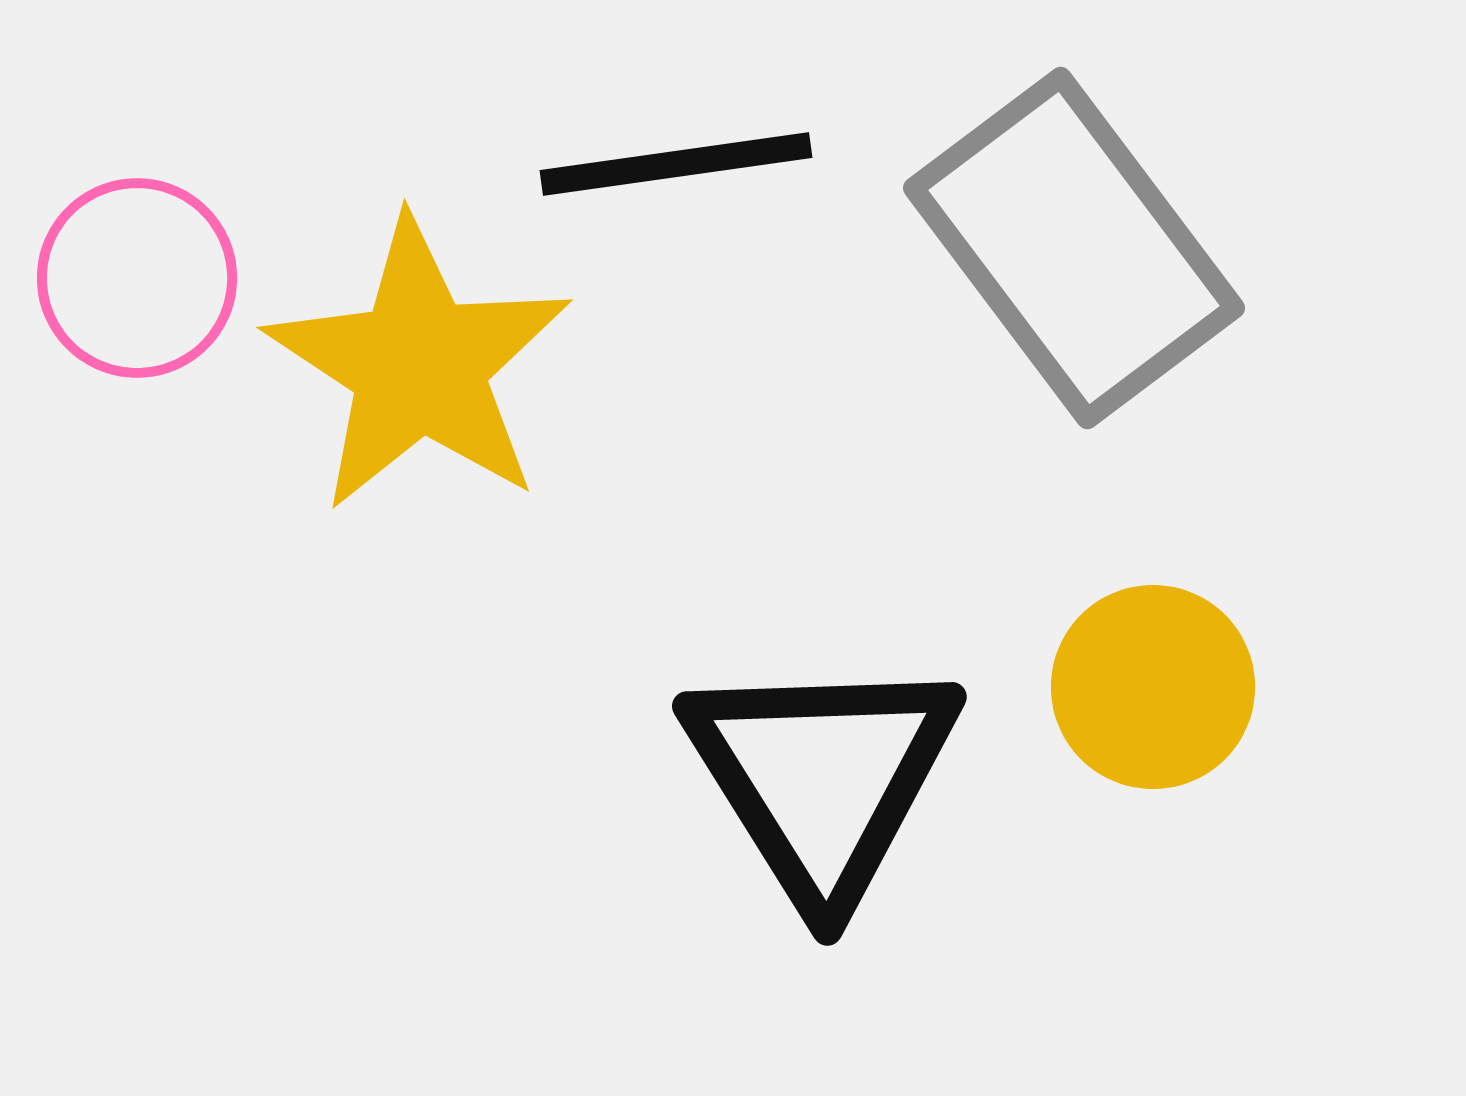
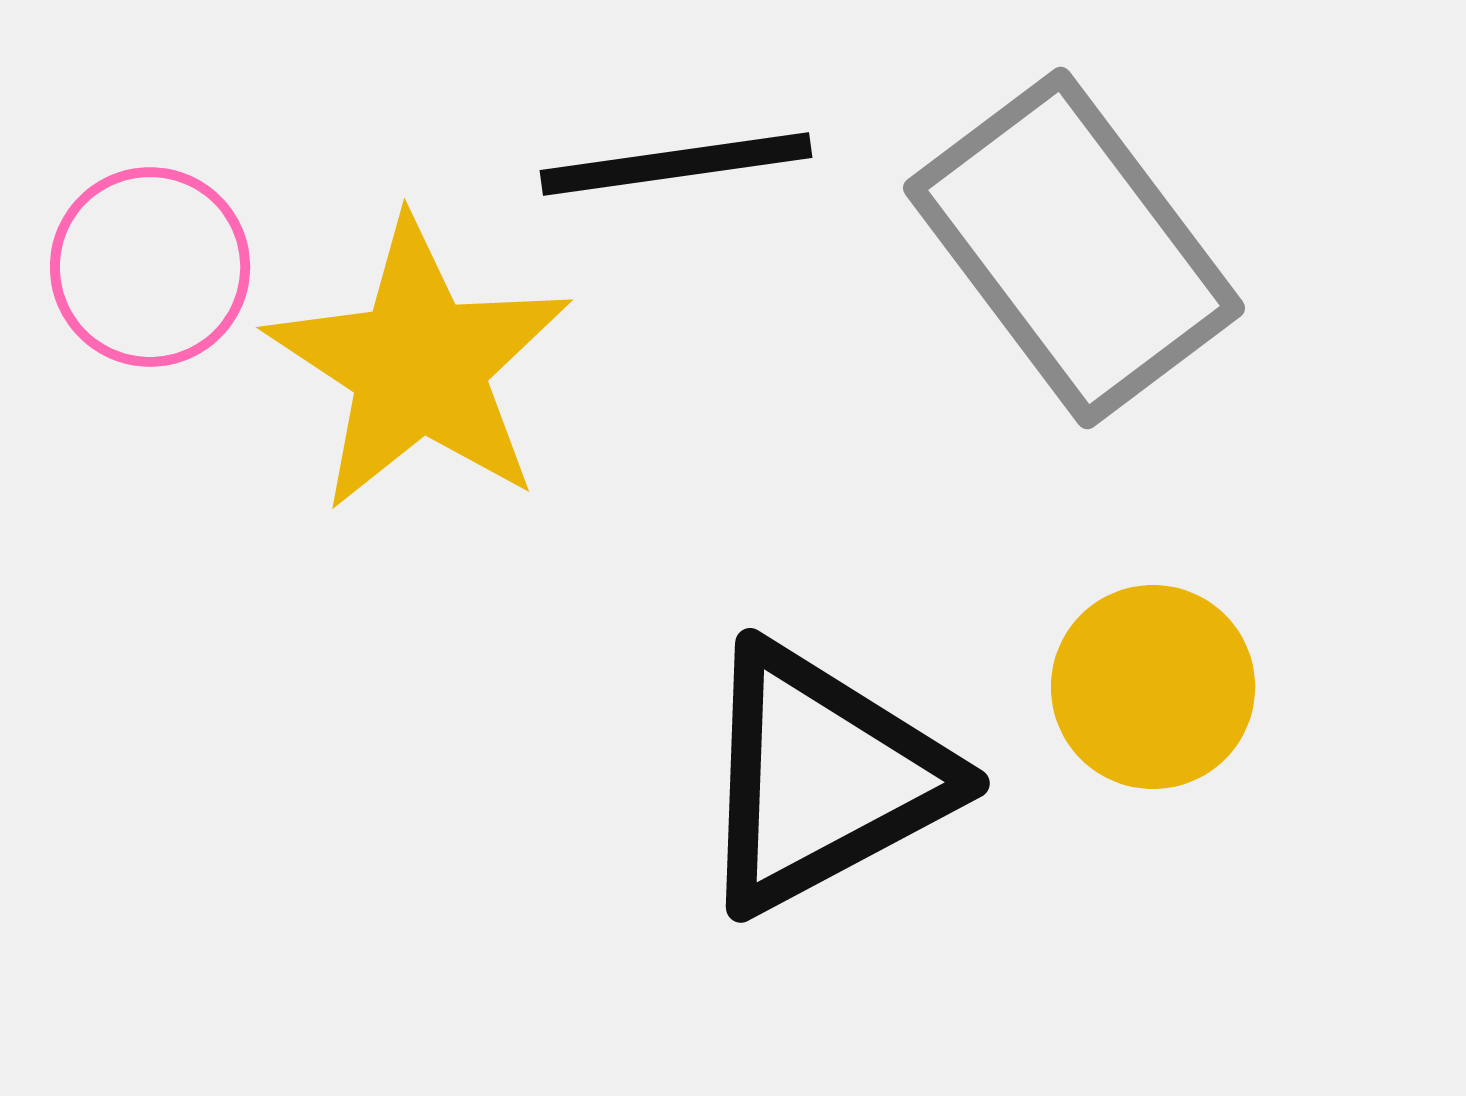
pink circle: moved 13 px right, 11 px up
black triangle: rotated 34 degrees clockwise
